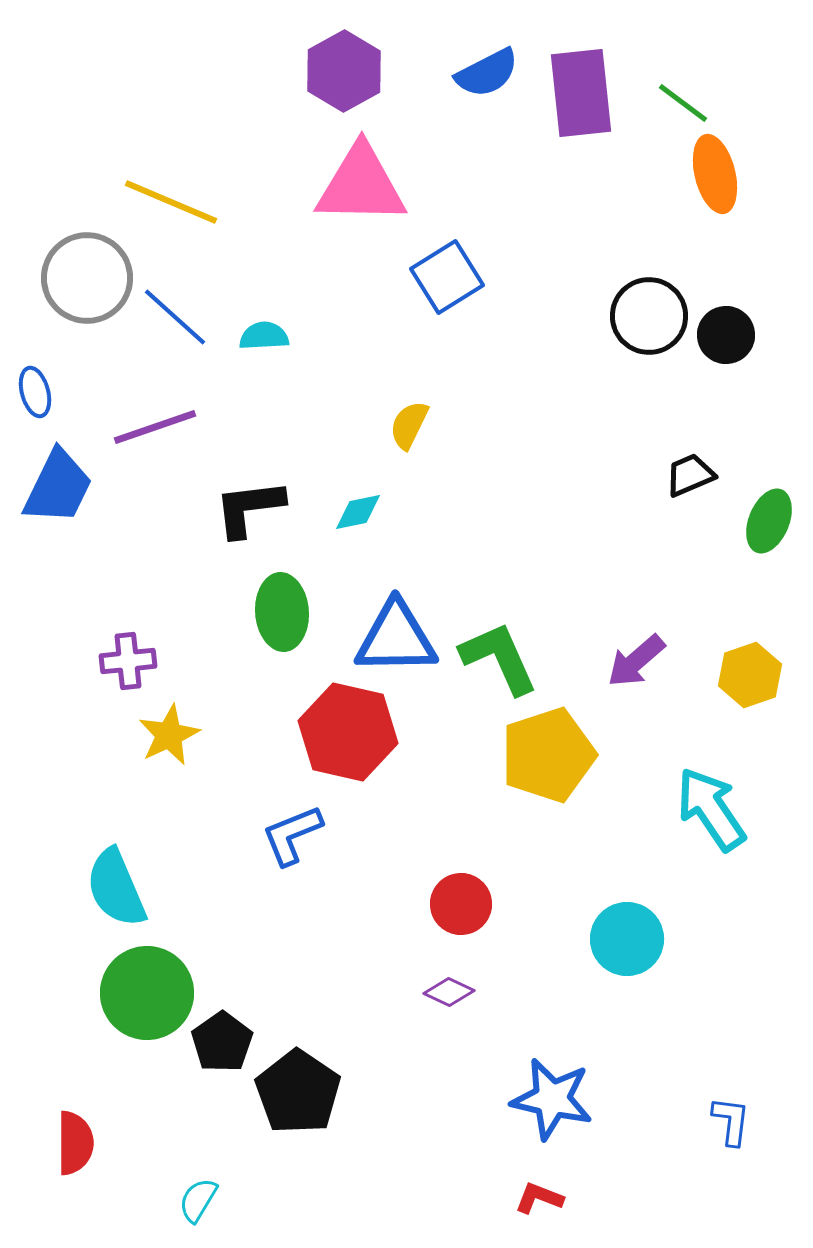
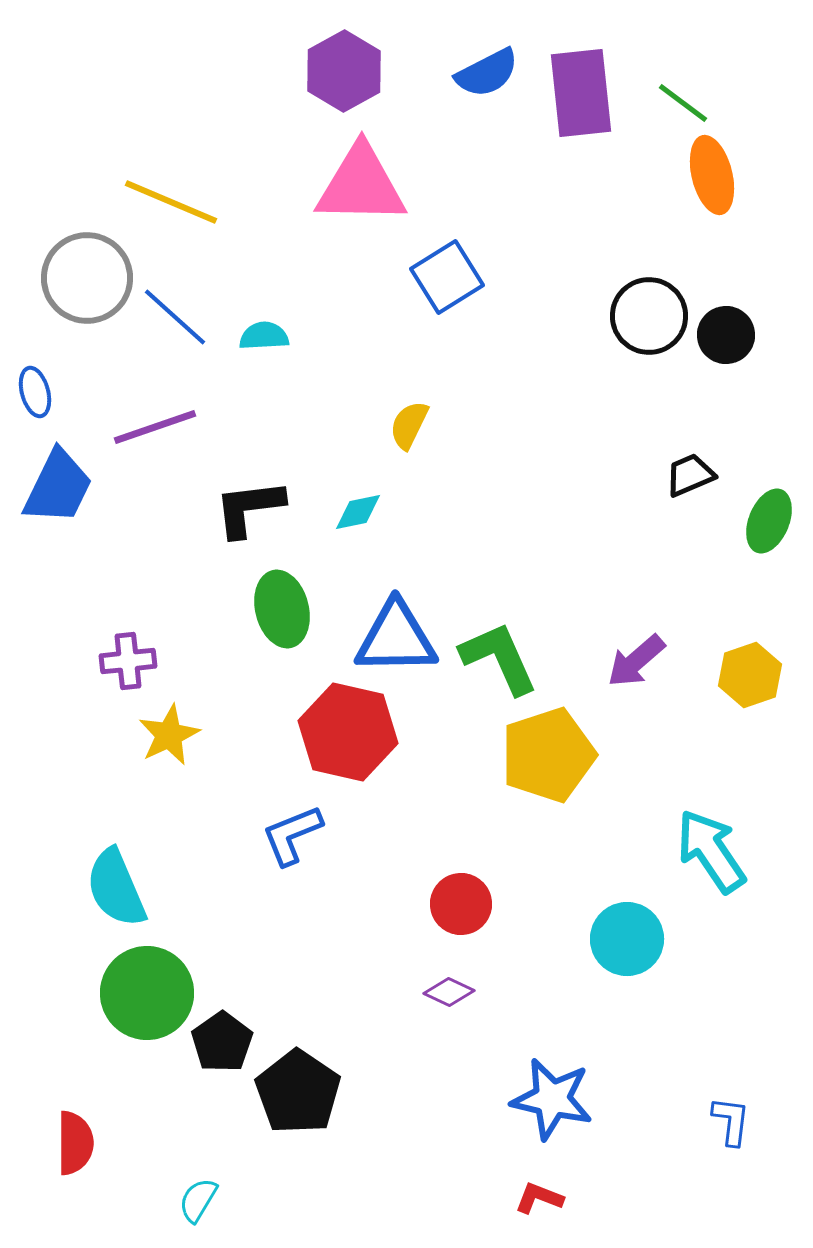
orange ellipse at (715, 174): moved 3 px left, 1 px down
green ellipse at (282, 612): moved 3 px up; rotated 10 degrees counterclockwise
cyan arrow at (711, 809): moved 42 px down
